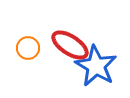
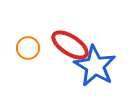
blue star: moved 1 px left
